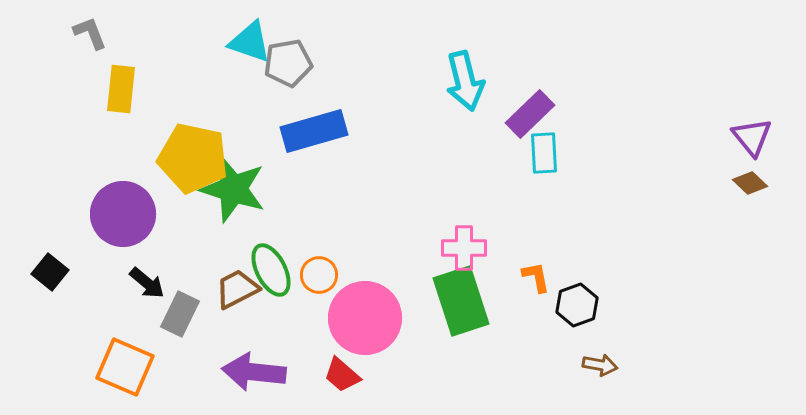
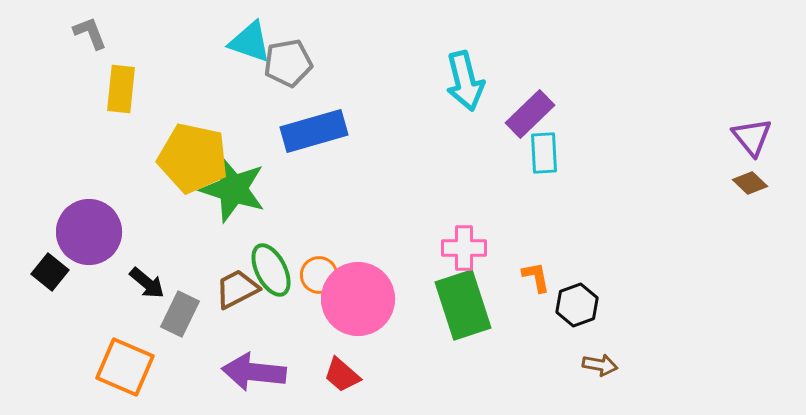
purple circle: moved 34 px left, 18 px down
green rectangle: moved 2 px right, 4 px down
pink circle: moved 7 px left, 19 px up
